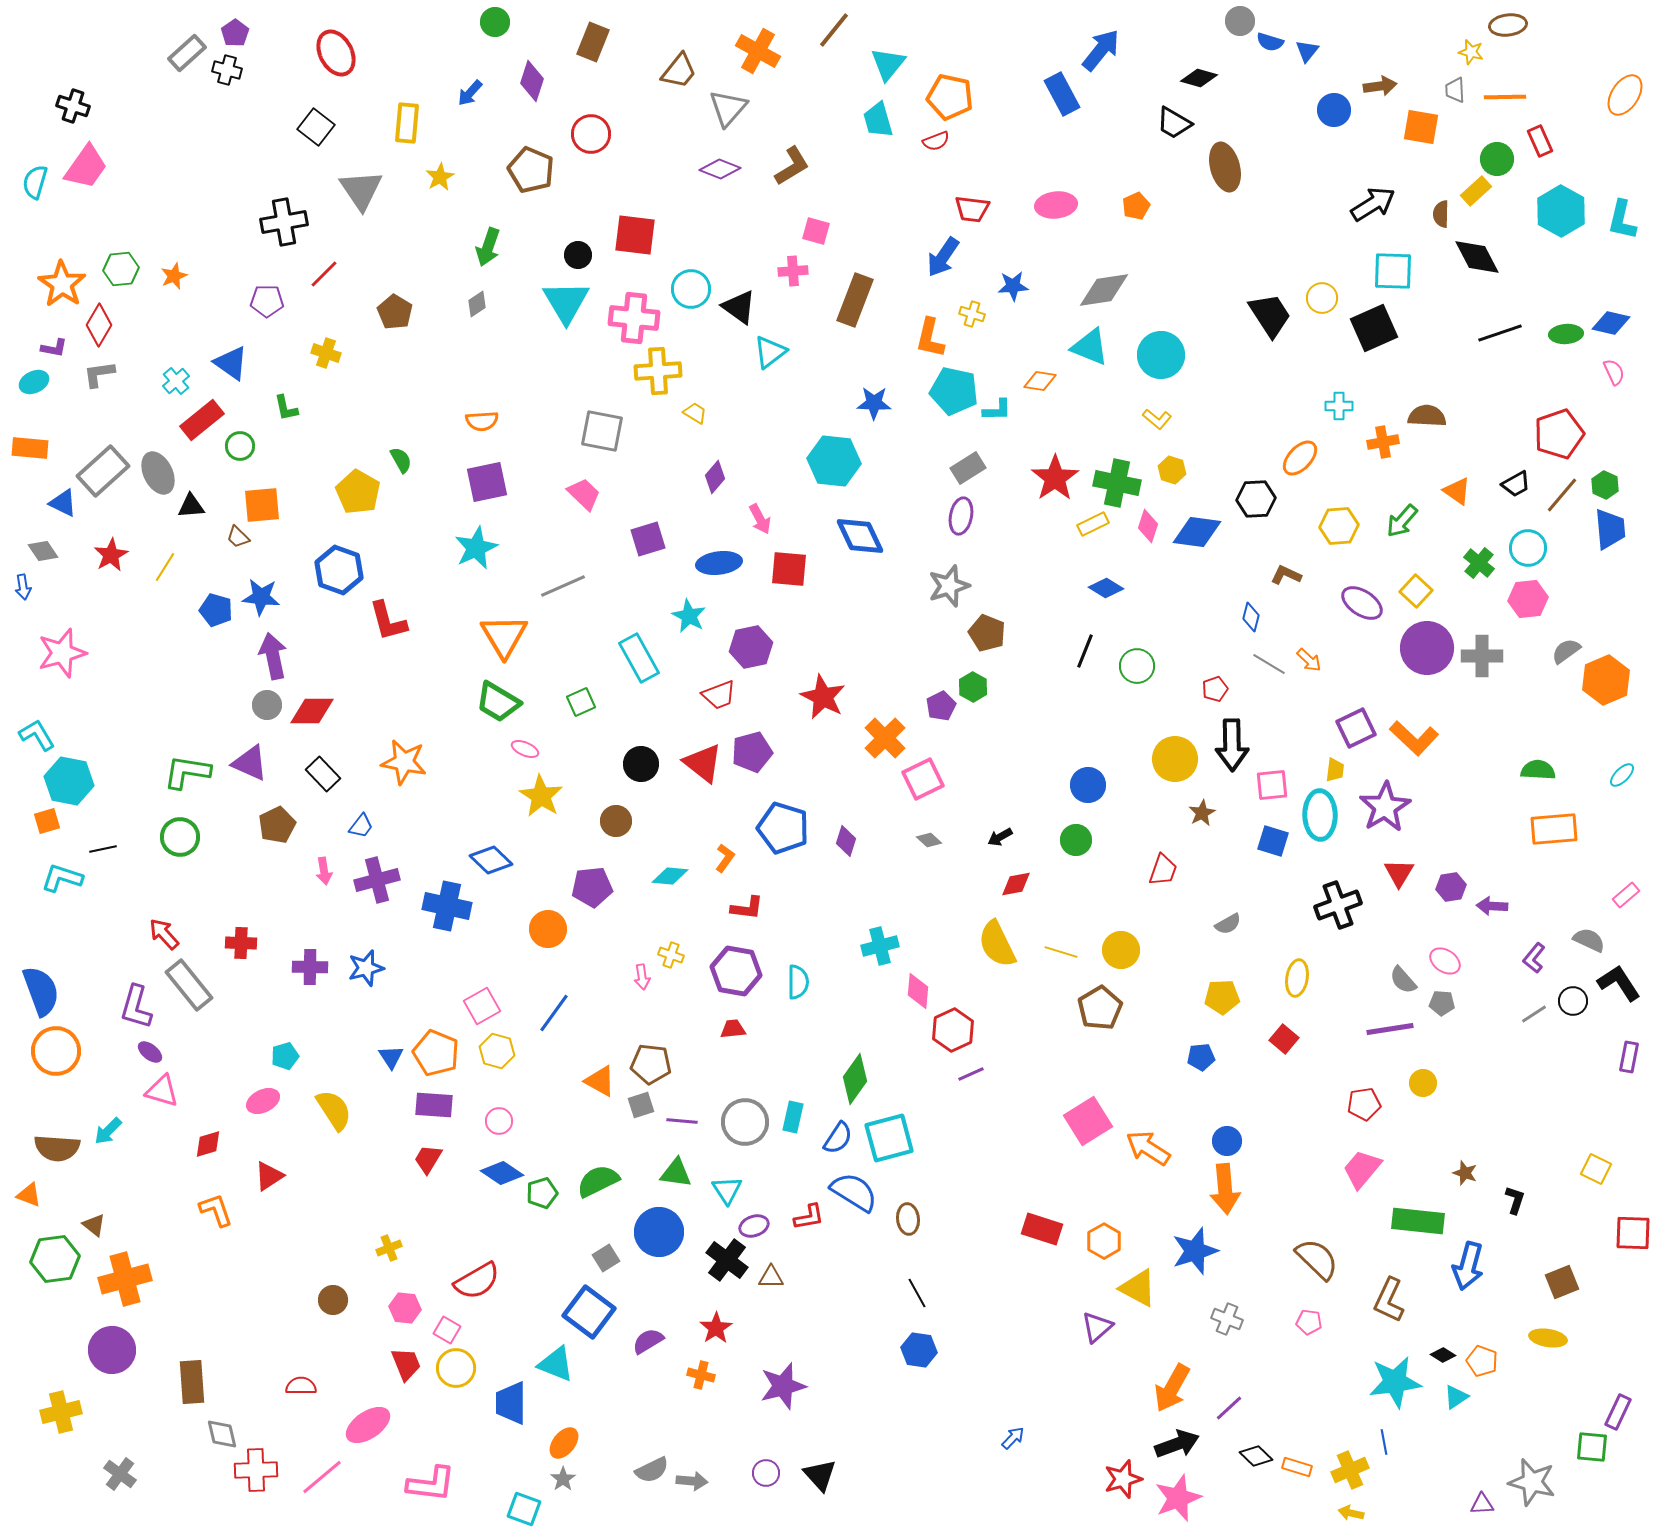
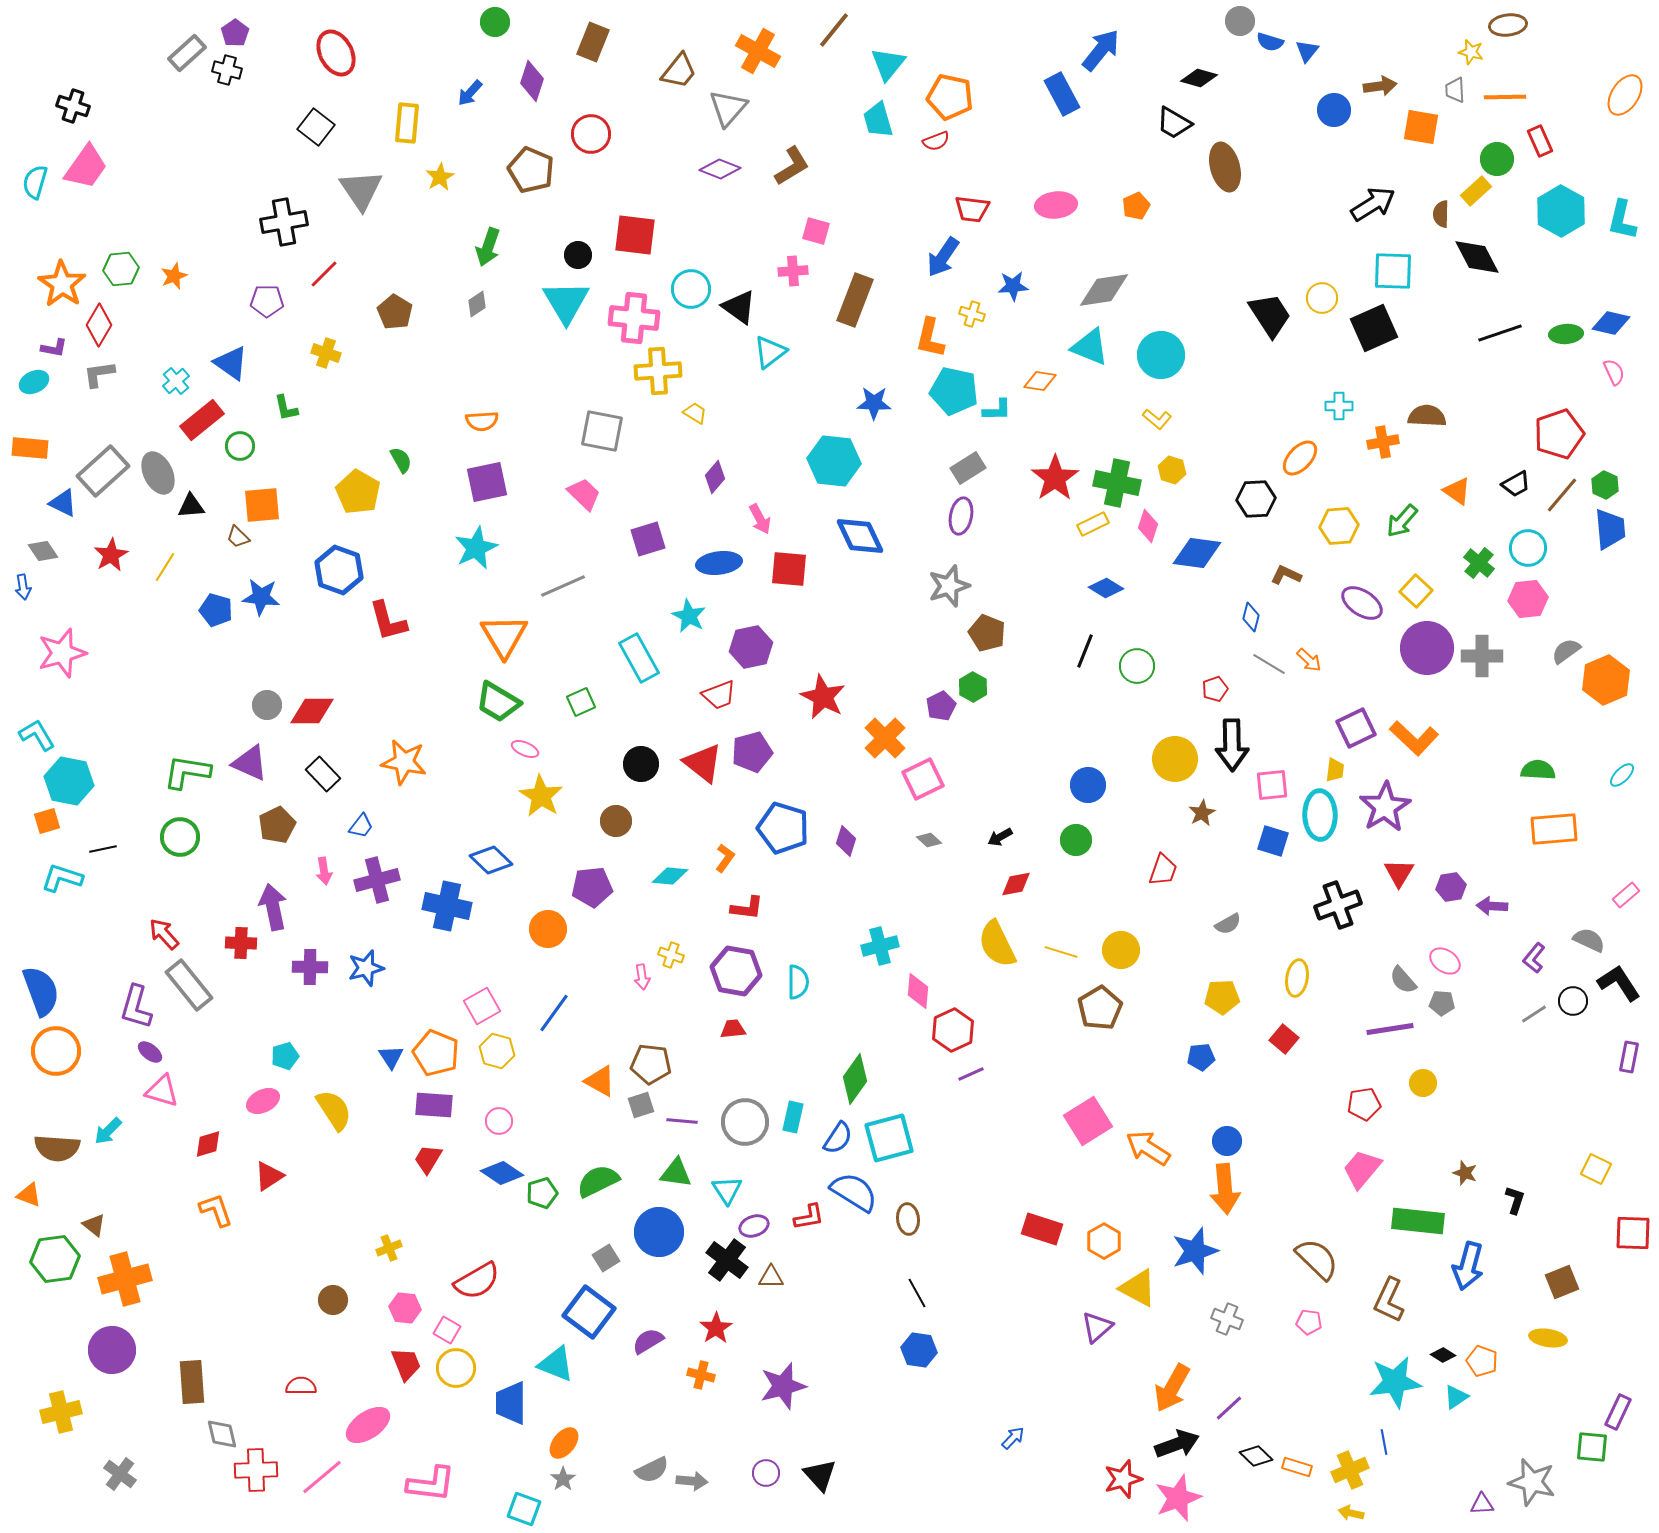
blue diamond at (1197, 532): moved 21 px down
purple arrow at (273, 656): moved 251 px down
